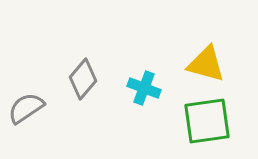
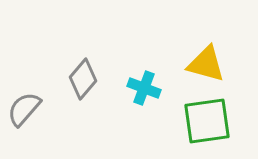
gray semicircle: moved 2 px left, 1 px down; rotated 15 degrees counterclockwise
